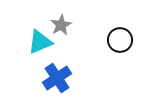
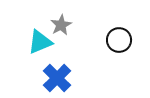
black circle: moved 1 px left
blue cross: rotated 12 degrees counterclockwise
